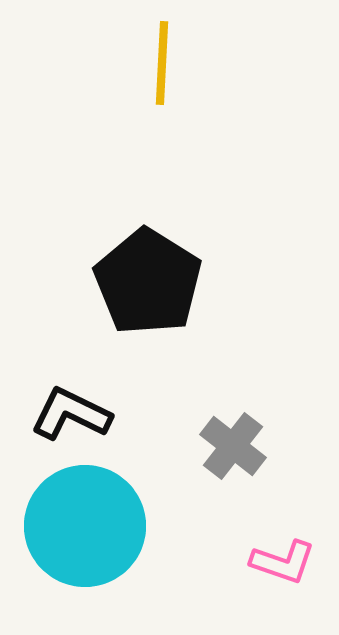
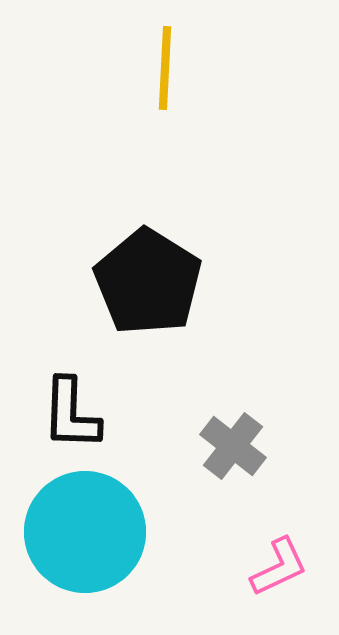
yellow line: moved 3 px right, 5 px down
black L-shape: rotated 114 degrees counterclockwise
cyan circle: moved 6 px down
pink L-shape: moved 4 px left, 5 px down; rotated 44 degrees counterclockwise
